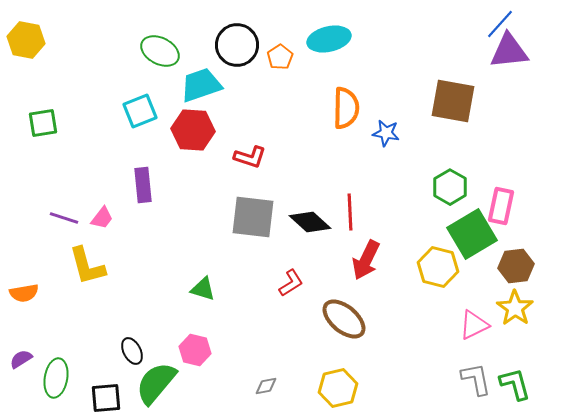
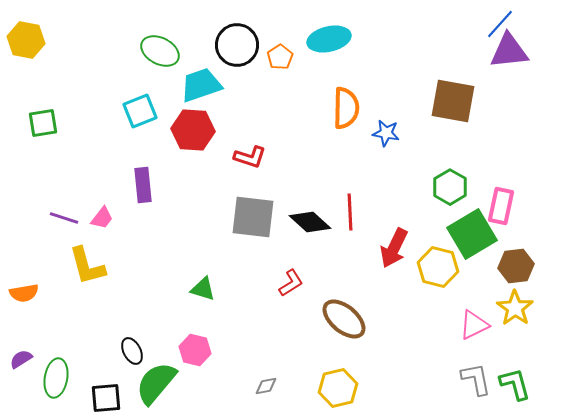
red arrow at (366, 260): moved 28 px right, 12 px up
